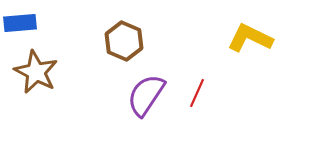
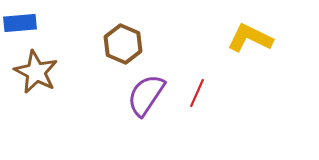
brown hexagon: moved 1 px left, 3 px down
